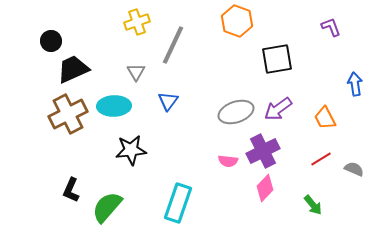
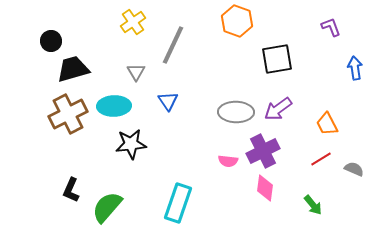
yellow cross: moved 4 px left; rotated 15 degrees counterclockwise
black trapezoid: rotated 8 degrees clockwise
blue arrow: moved 16 px up
blue triangle: rotated 10 degrees counterclockwise
gray ellipse: rotated 20 degrees clockwise
orange trapezoid: moved 2 px right, 6 px down
black star: moved 6 px up
pink diamond: rotated 36 degrees counterclockwise
